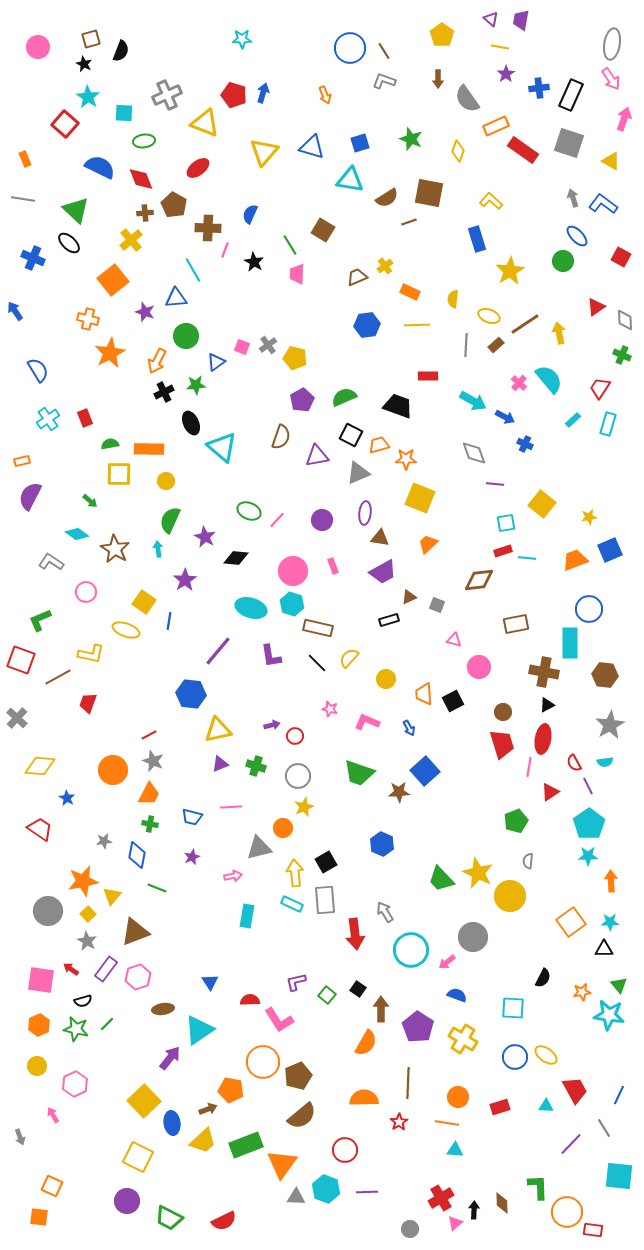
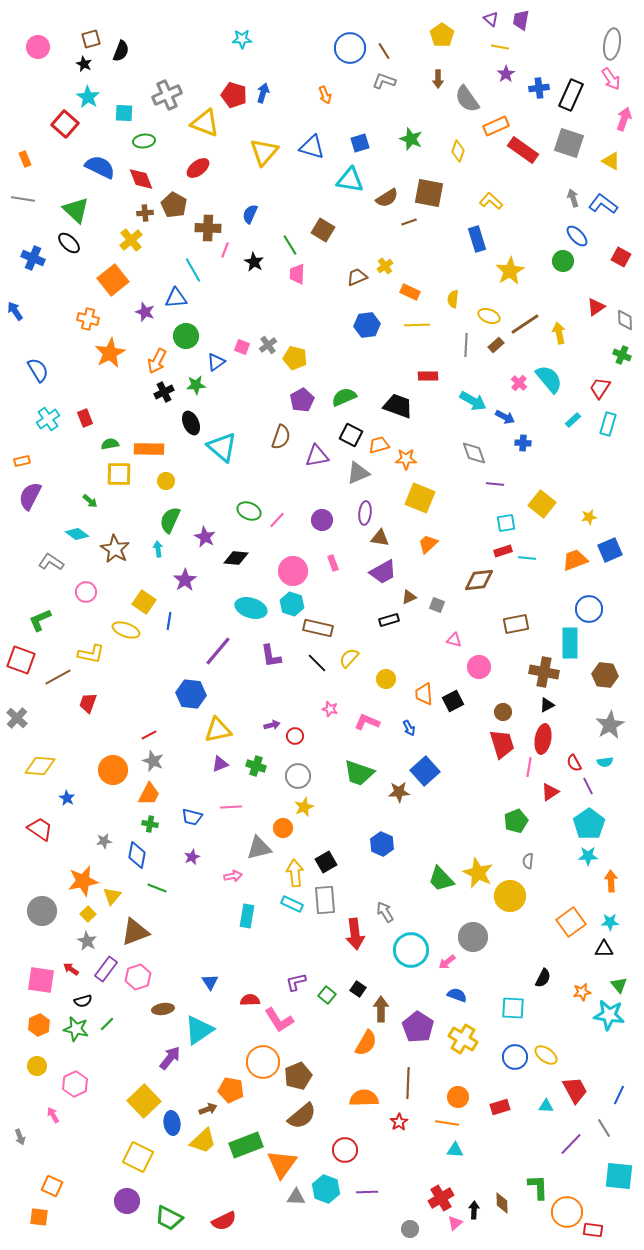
blue cross at (525, 444): moved 2 px left, 1 px up; rotated 21 degrees counterclockwise
pink rectangle at (333, 566): moved 3 px up
gray circle at (48, 911): moved 6 px left
